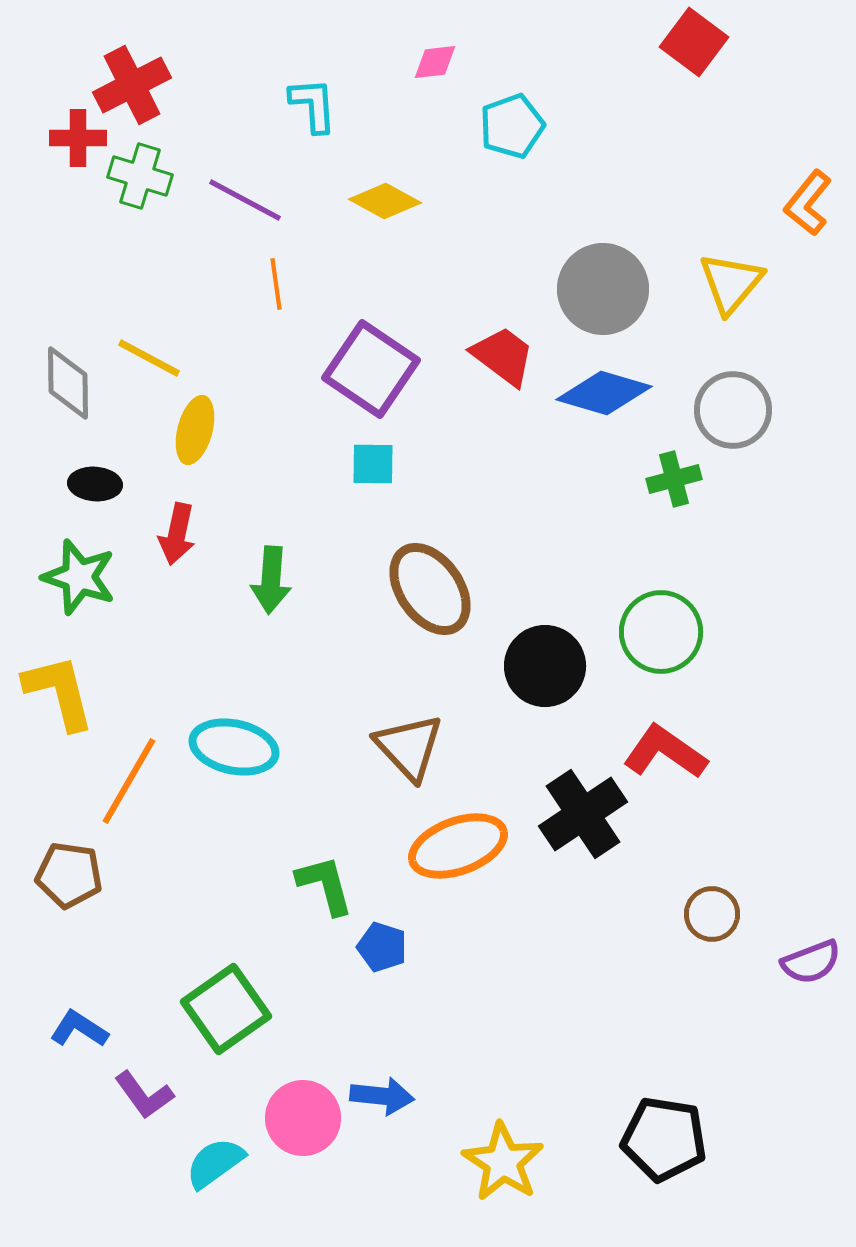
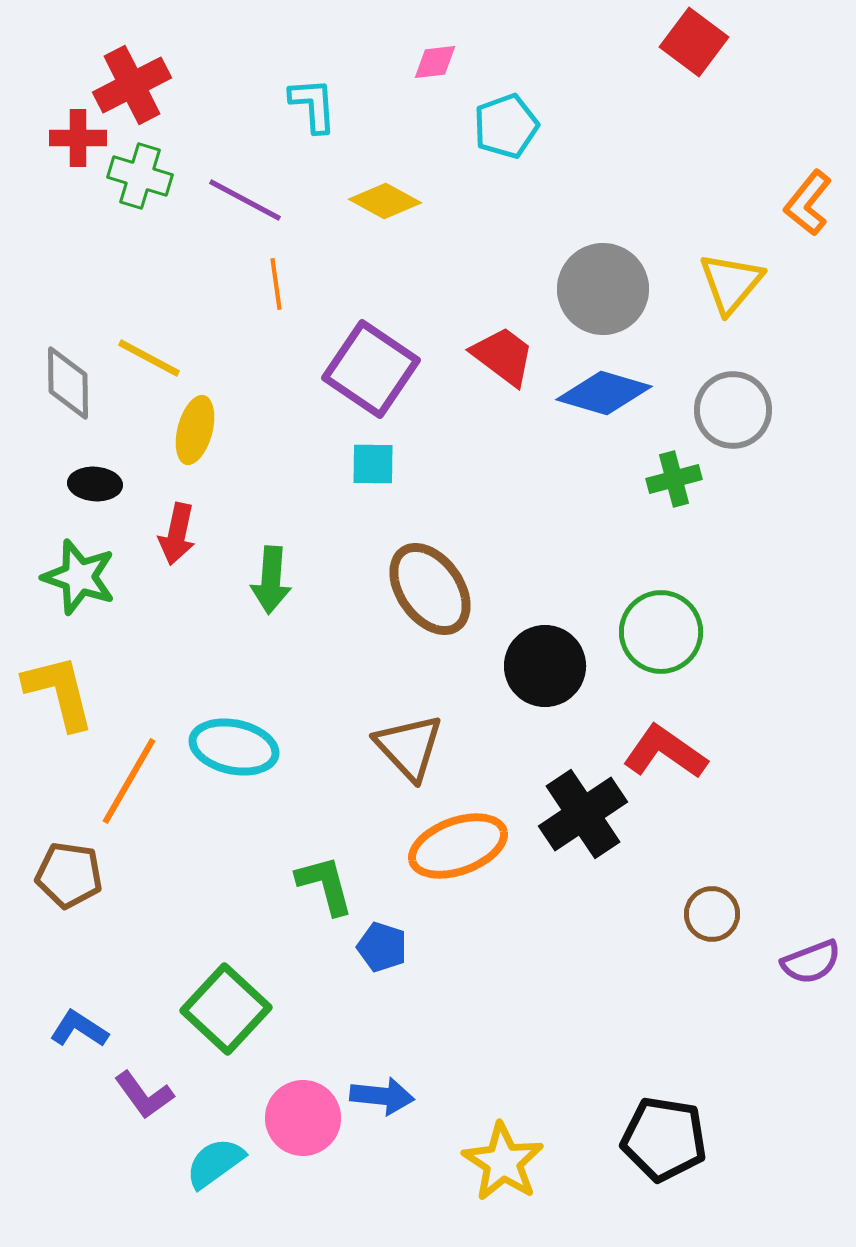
cyan pentagon at (512, 126): moved 6 px left
green square at (226, 1009): rotated 12 degrees counterclockwise
